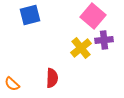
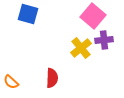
blue square: moved 2 px left, 1 px up; rotated 30 degrees clockwise
orange semicircle: moved 1 px left, 2 px up
